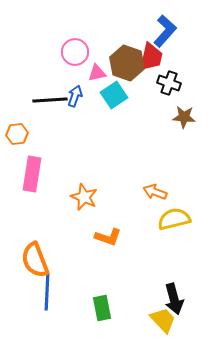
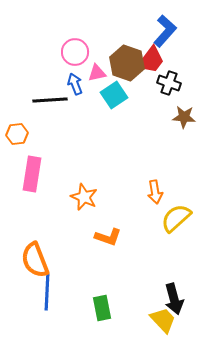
red trapezoid: moved 3 px down; rotated 24 degrees clockwise
blue arrow: moved 12 px up; rotated 40 degrees counterclockwise
orange arrow: rotated 120 degrees counterclockwise
yellow semicircle: moved 2 px right, 1 px up; rotated 28 degrees counterclockwise
